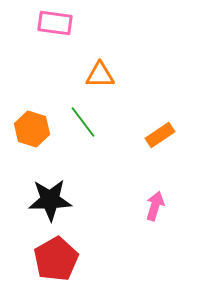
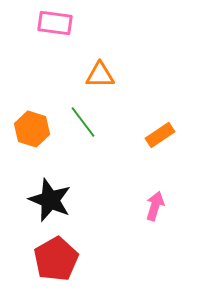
black star: rotated 24 degrees clockwise
